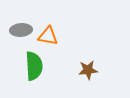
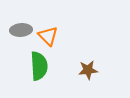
orange triangle: rotated 35 degrees clockwise
green semicircle: moved 5 px right
